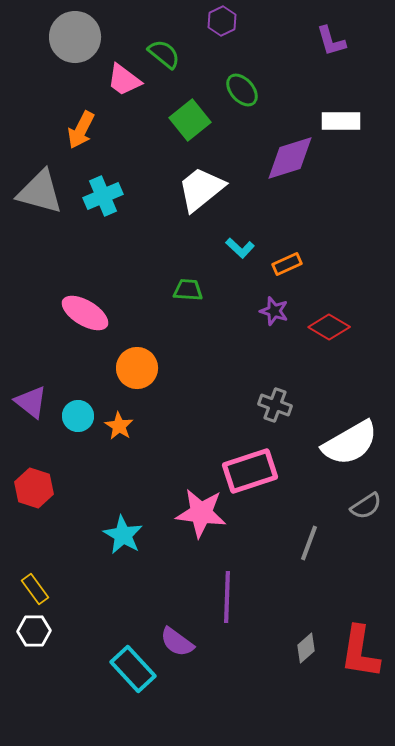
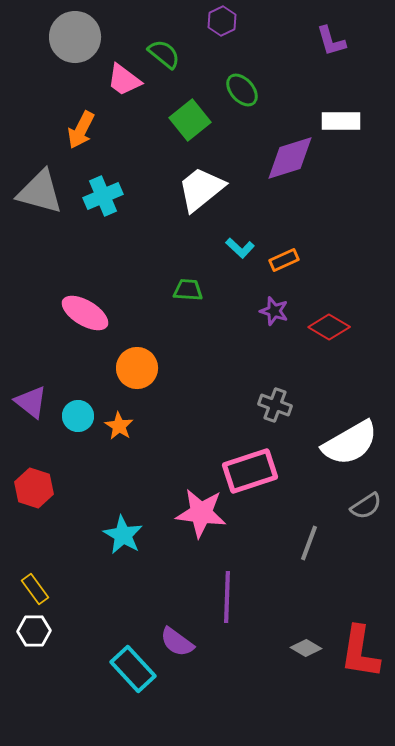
orange rectangle: moved 3 px left, 4 px up
gray diamond: rotated 72 degrees clockwise
